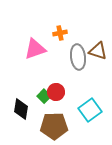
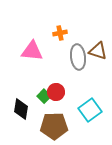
pink triangle: moved 3 px left, 2 px down; rotated 25 degrees clockwise
